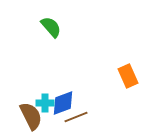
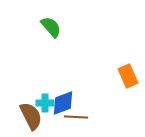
brown line: rotated 25 degrees clockwise
